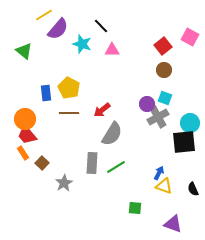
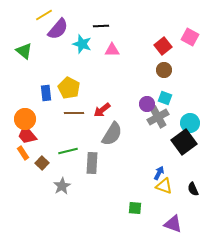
black line: rotated 49 degrees counterclockwise
brown line: moved 5 px right
black square: rotated 30 degrees counterclockwise
green line: moved 48 px left, 16 px up; rotated 18 degrees clockwise
gray star: moved 2 px left, 3 px down
